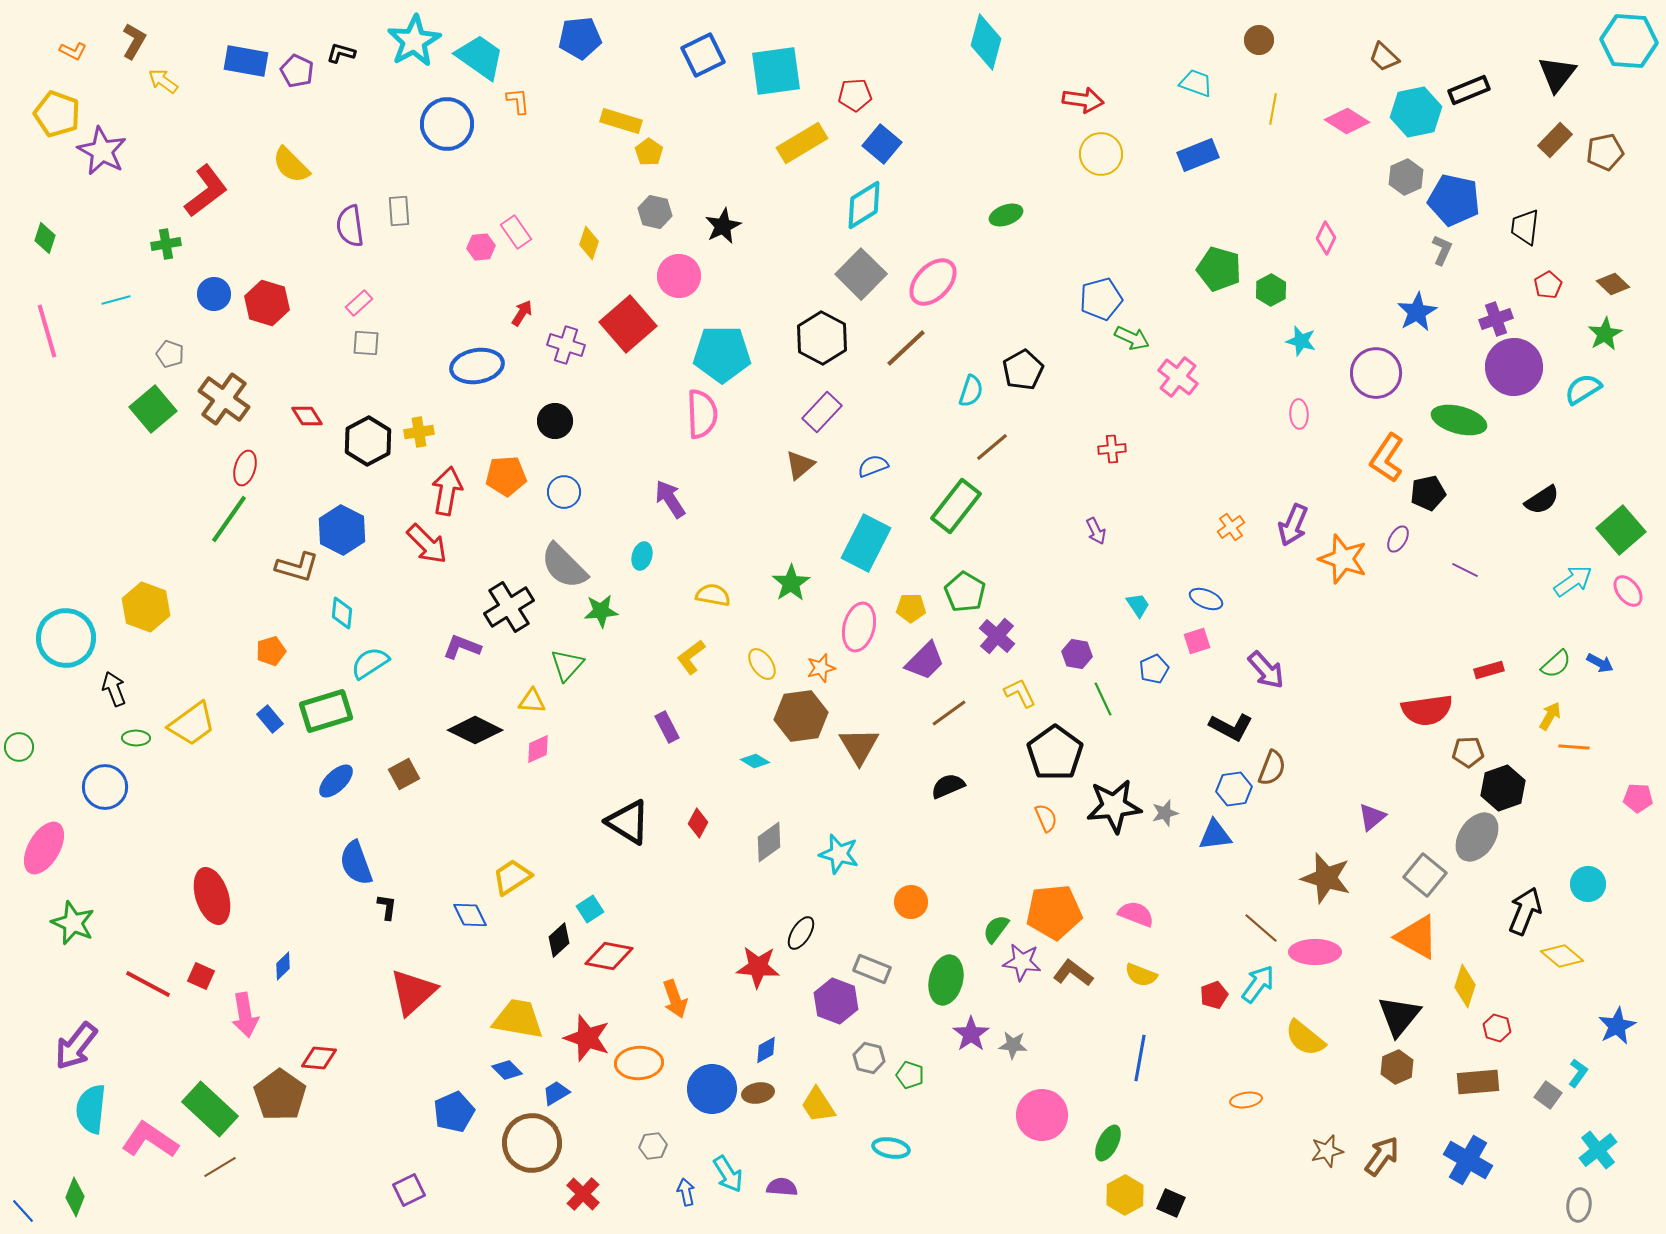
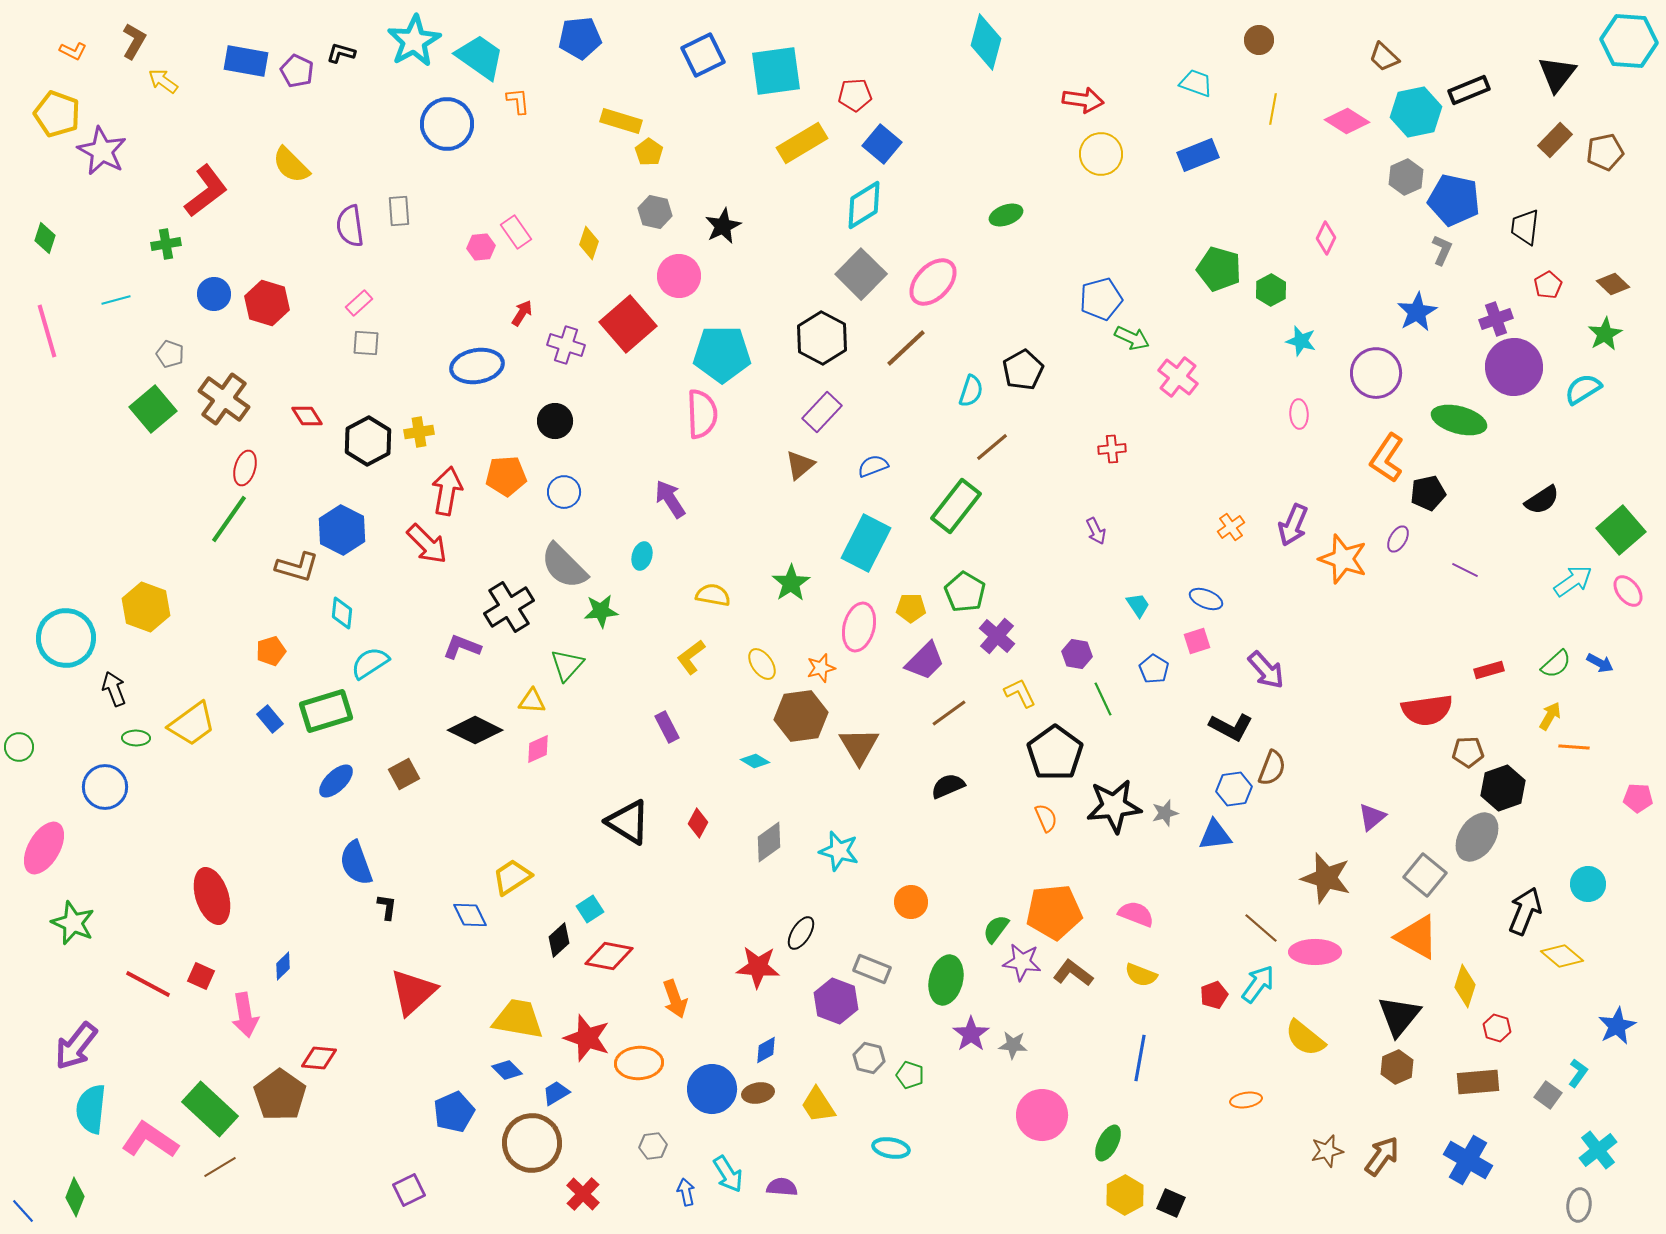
blue pentagon at (1154, 669): rotated 16 degrees counterclockwise
cyan star at (839, 854): moved 3 px up
